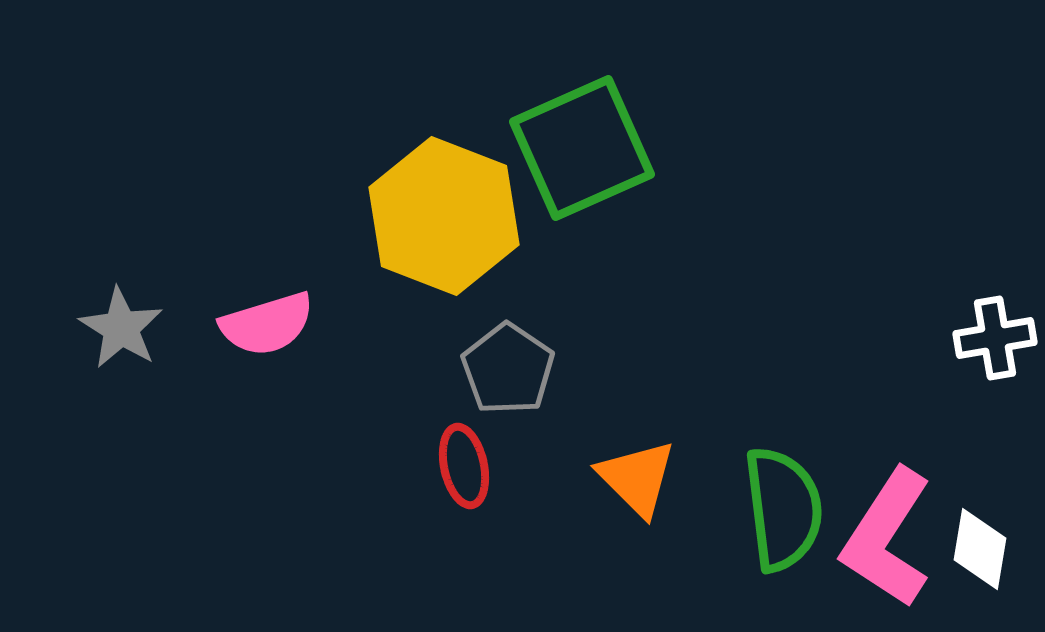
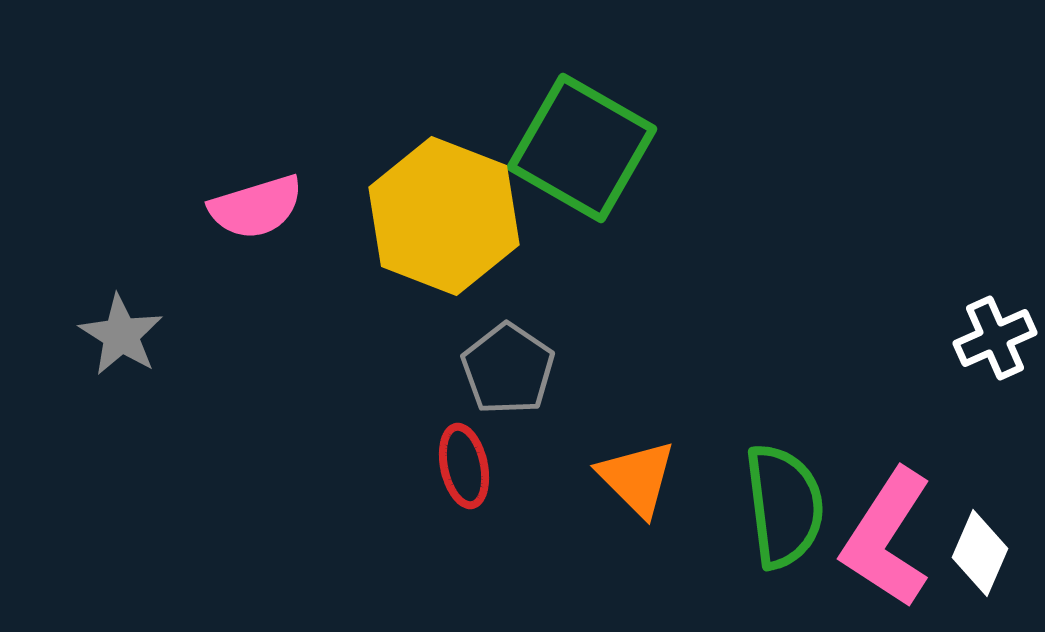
green square: rotated 36 degrees counterclockwise
pink semicircle: moved 11 px left, 117 px up
gray star: moved 7 px down
white cross: rotated 14 degrees counterclockwise
green semicircle: moved 1 px right, 3 px up
white diamond: moved 4 px down; rotated 14 degrees clockwise
